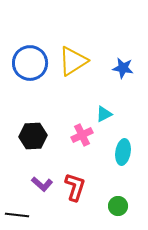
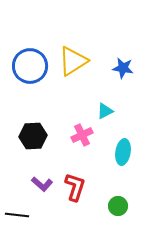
blue circle: moved 3 px down
cyan triangle: moved 1 px right, 3 px up
